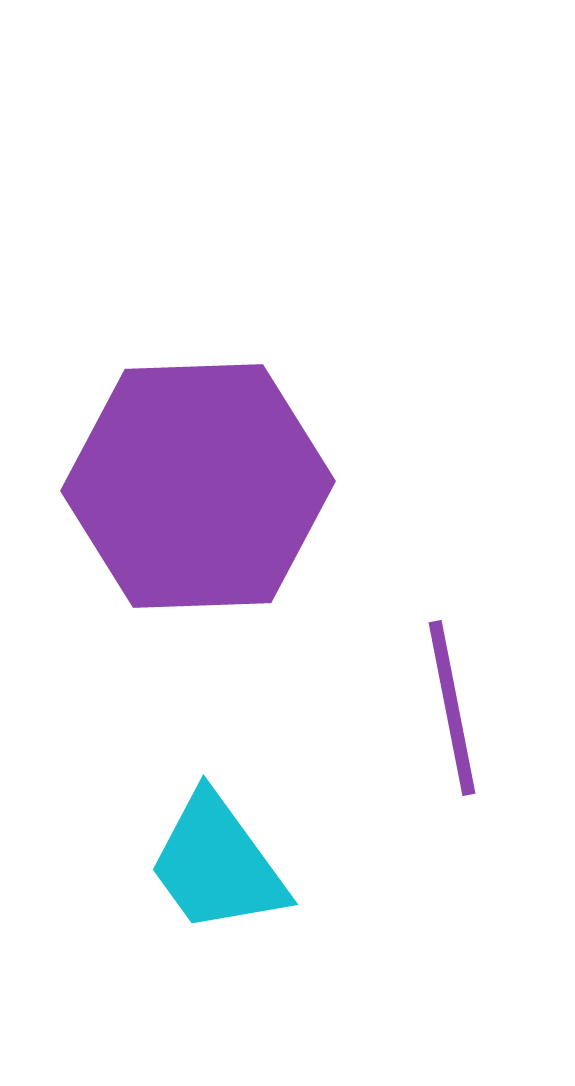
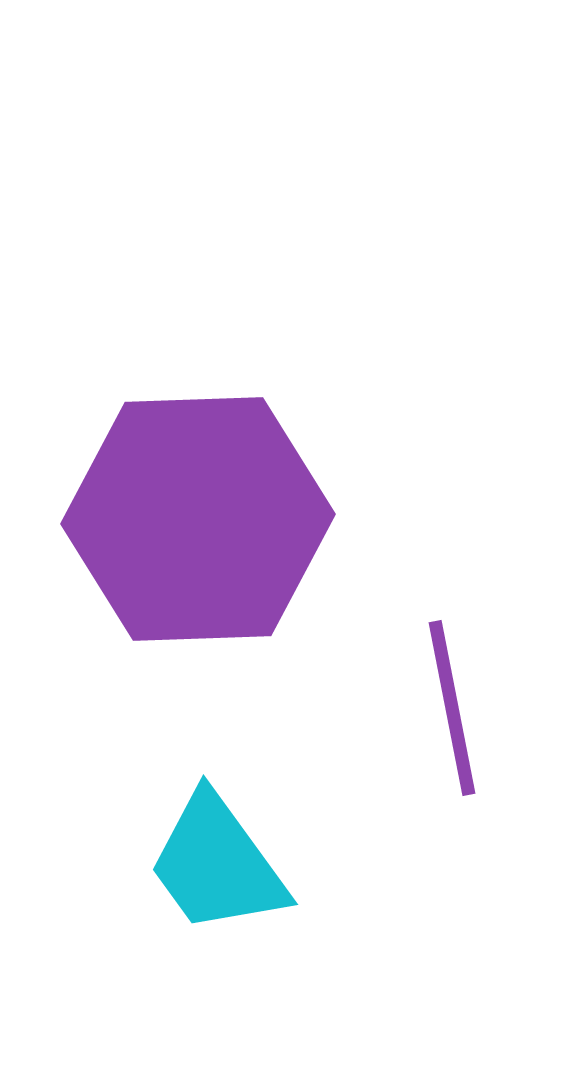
purple hexagon: moved 33 px down
